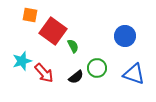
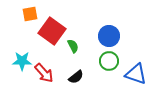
orange square: moved 1 px up; rotated 21 degrees counterclockwise
red square: moved 1 px left
blue circle: moved 16 px left
cyan star: rotated 18 degrees clockwise
green circle: moved 12 px right, 7 px up
blue triangle: moved 2 px right
